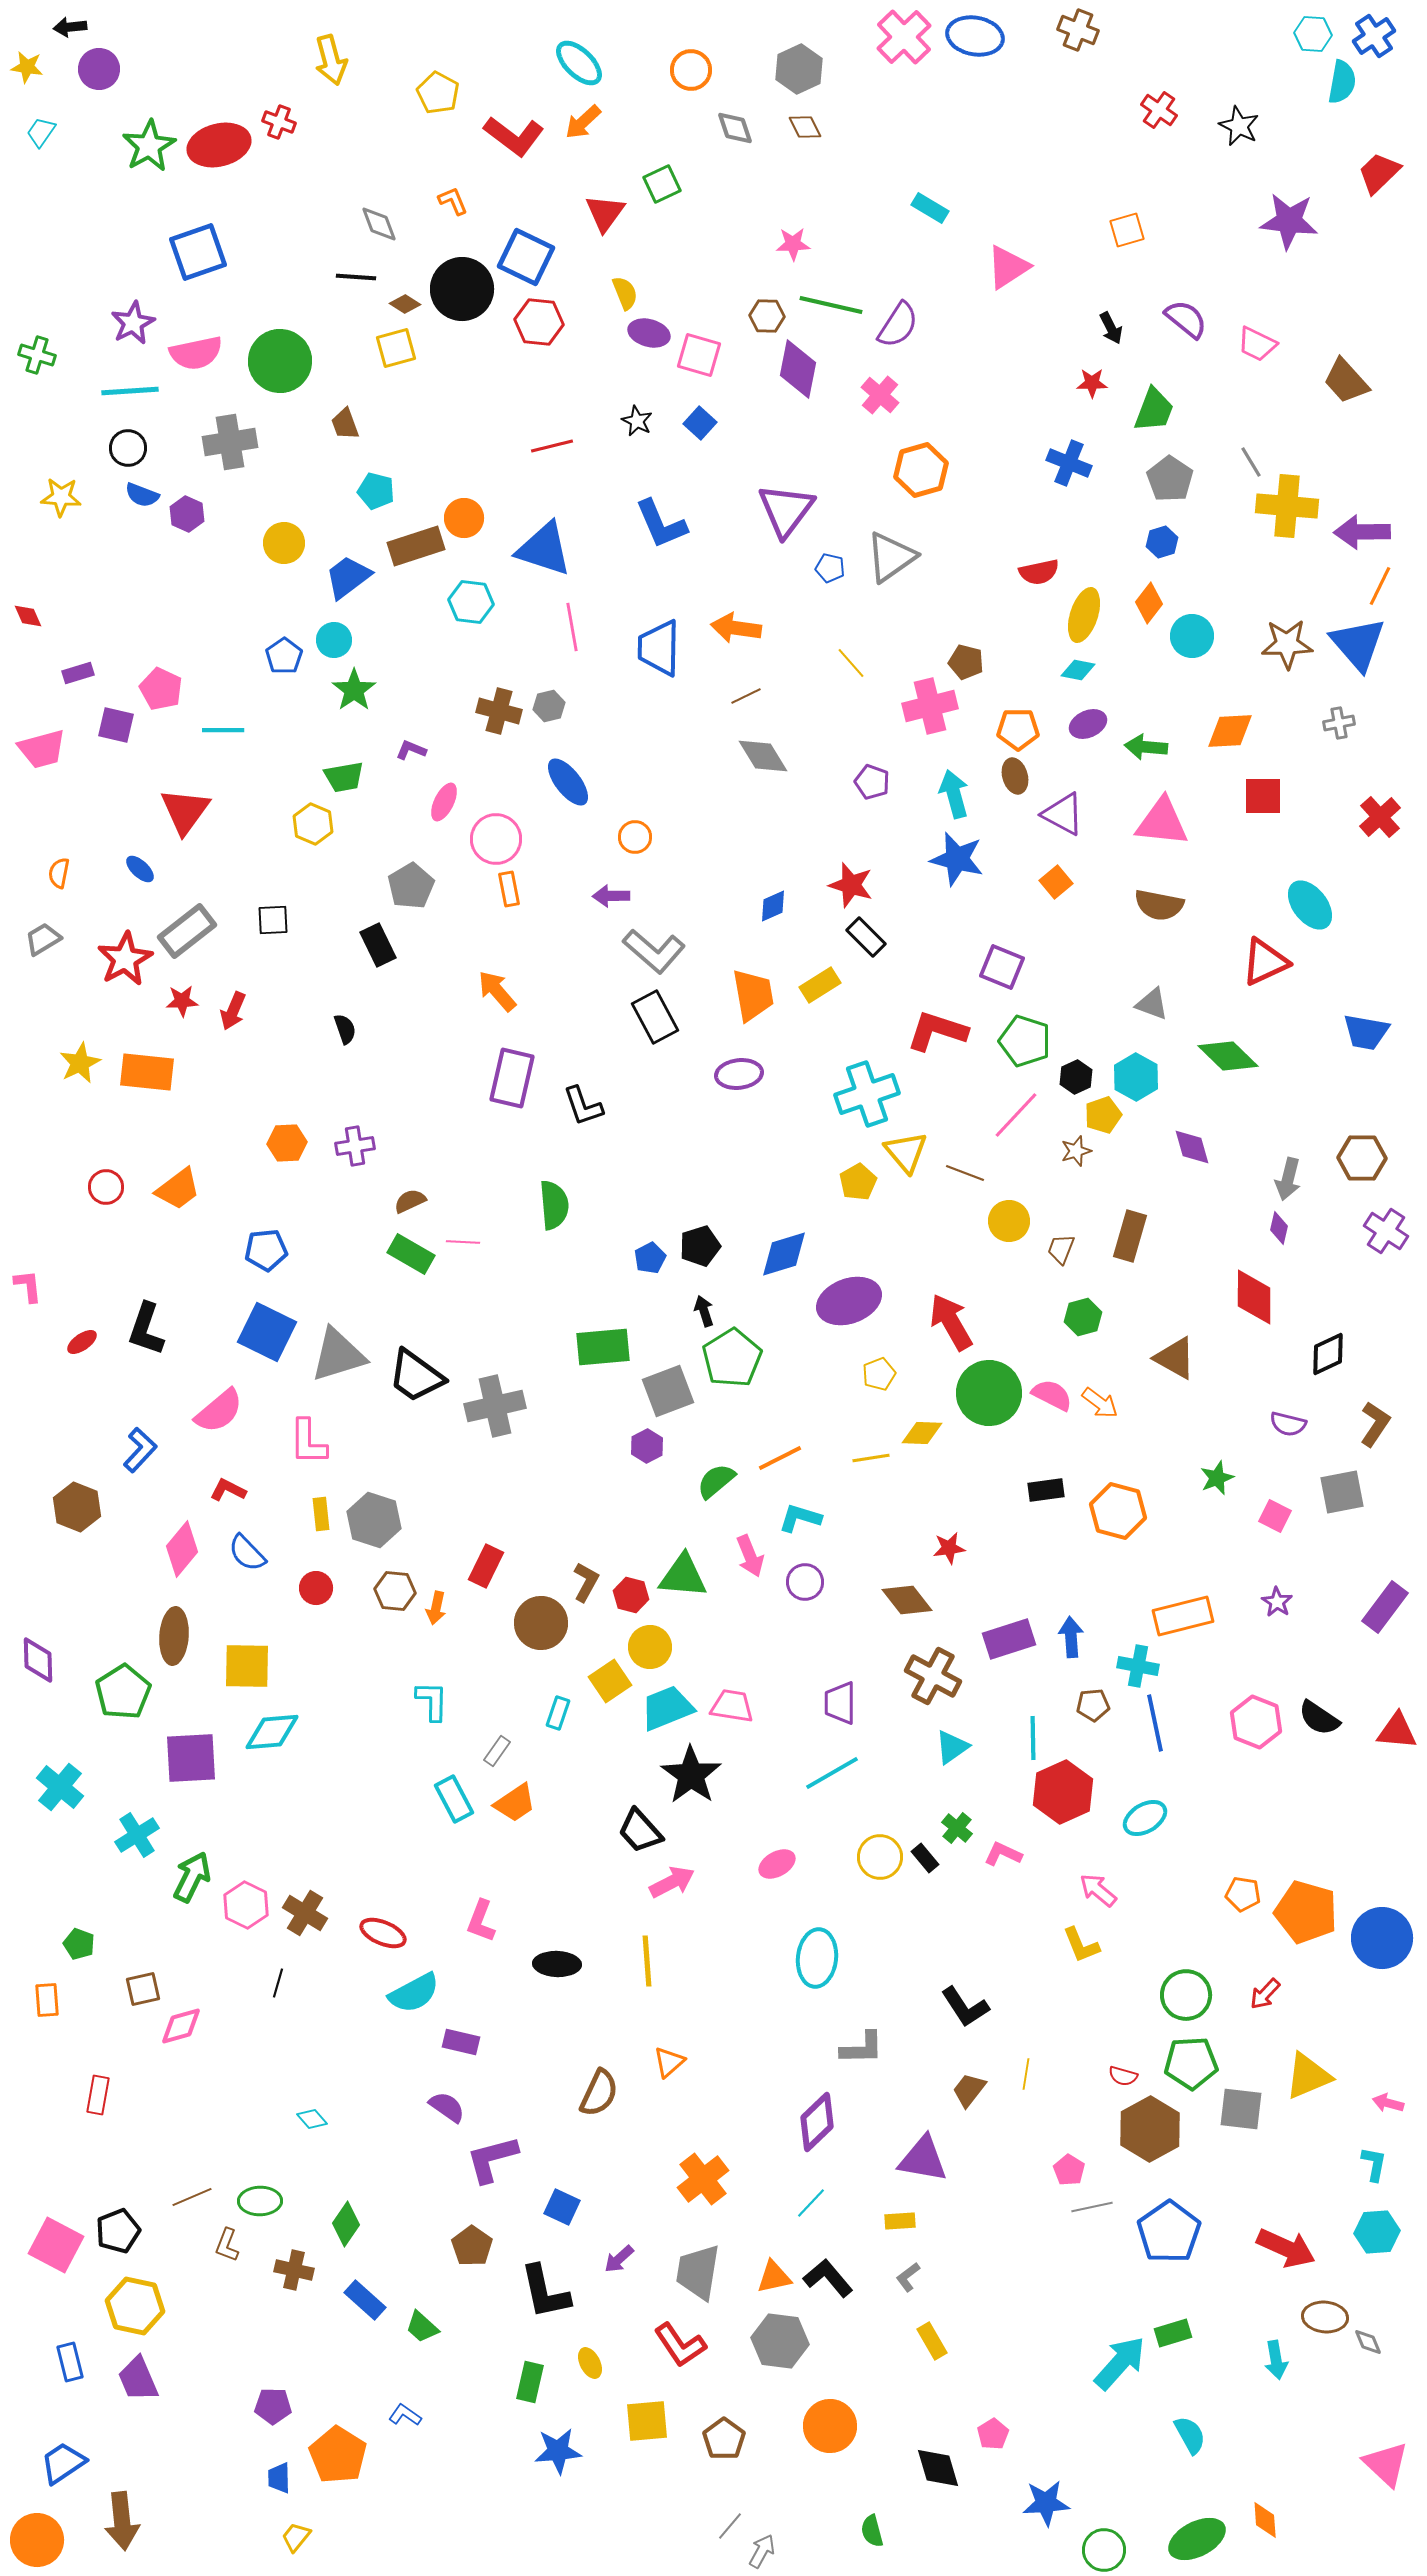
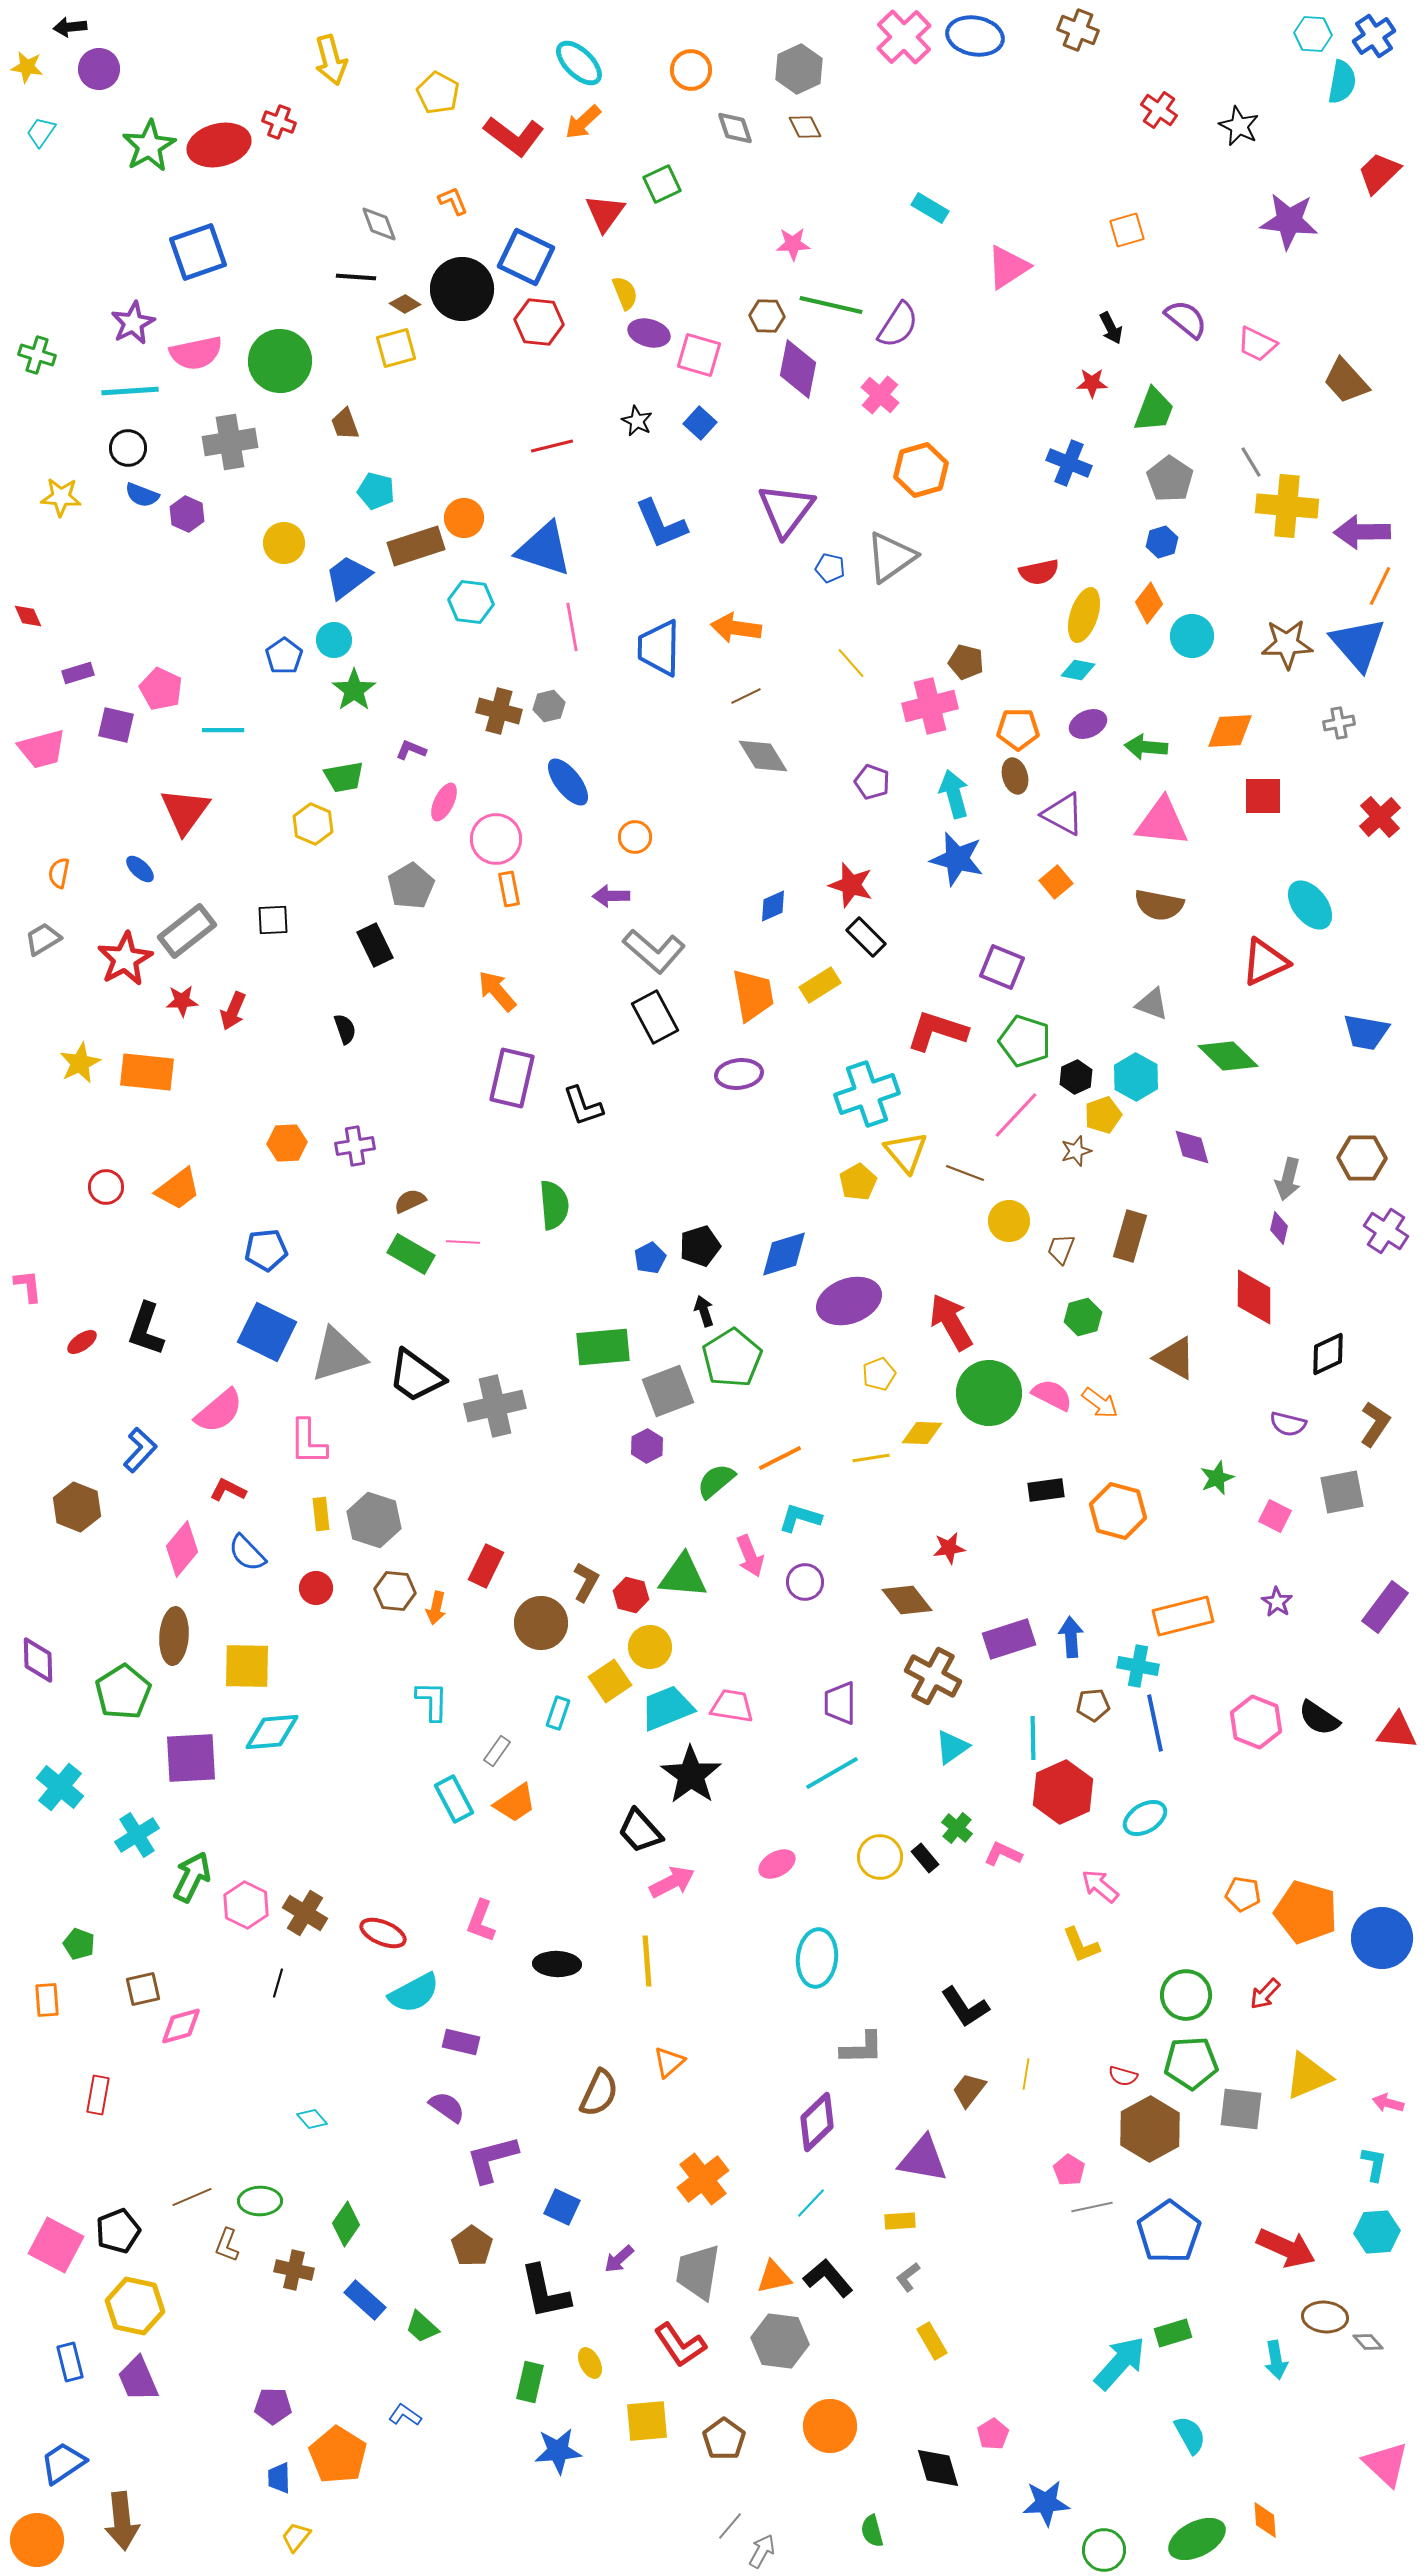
black rectangle at (378, 945): moved 3 px left
pink arrow at (1098, 1890): moved 2 px right, 4 px up
gray diamond at (1368, 2342): rotated 20 degrees counterclockwise
